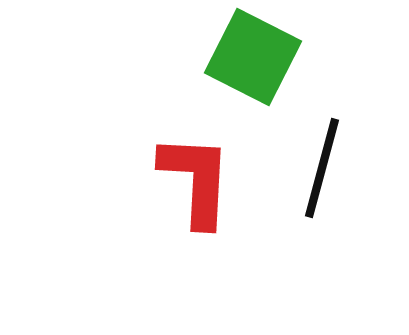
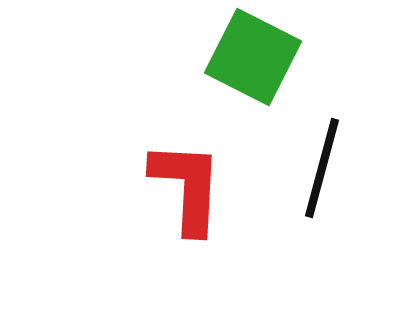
red L-shape: moved 9 px left, 7 px down
